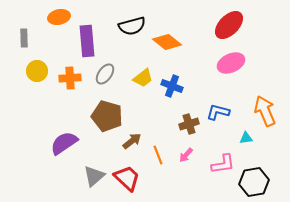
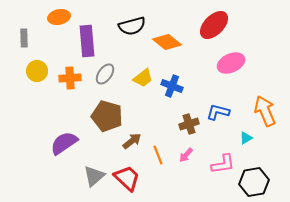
red ellipse: moved 15 px left
cyan triangle: rotated 24 degrees counterclockwise
